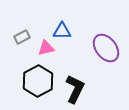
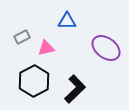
blue triangle: moved 5 px right, 10 px up
purple ellipse: rotated 16 degrees counterclockwise
black hexagon: moved 4 px left
black L-shape: rotated 20 degrees clockwise
